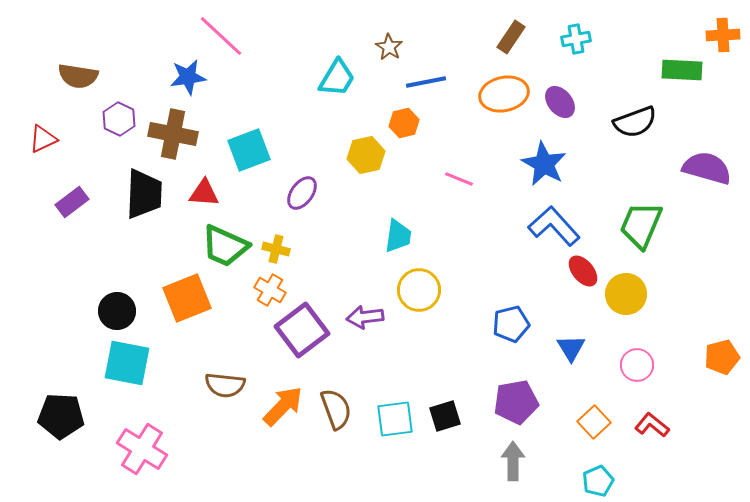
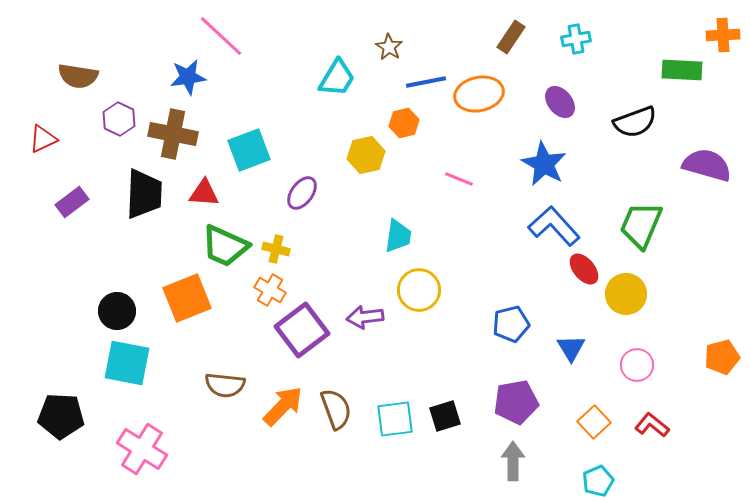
orange ellipse at (504, 94): moved 25 px left
purple semicircle at (707, 168): moved 3 px up
red ellipse at (583, 271): moved 1 px right, 2 px up
